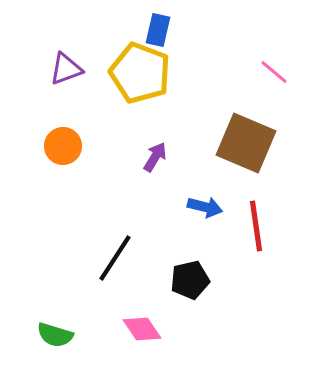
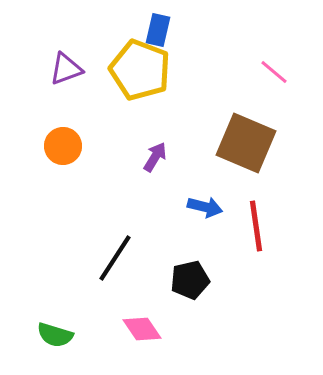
yellow pentagon: moved 3 px up
